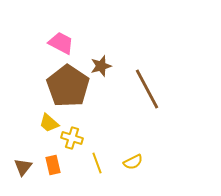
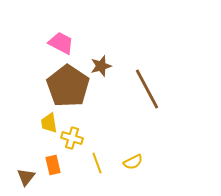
yellow trapezoid: rotated 40 degrees clockwise
brown triangle: moved 3 px right, 10 px down
